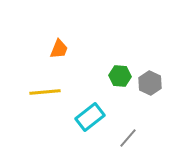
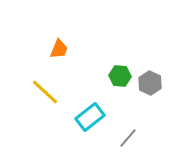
yellow line: rotated 48 degrees clockwise
